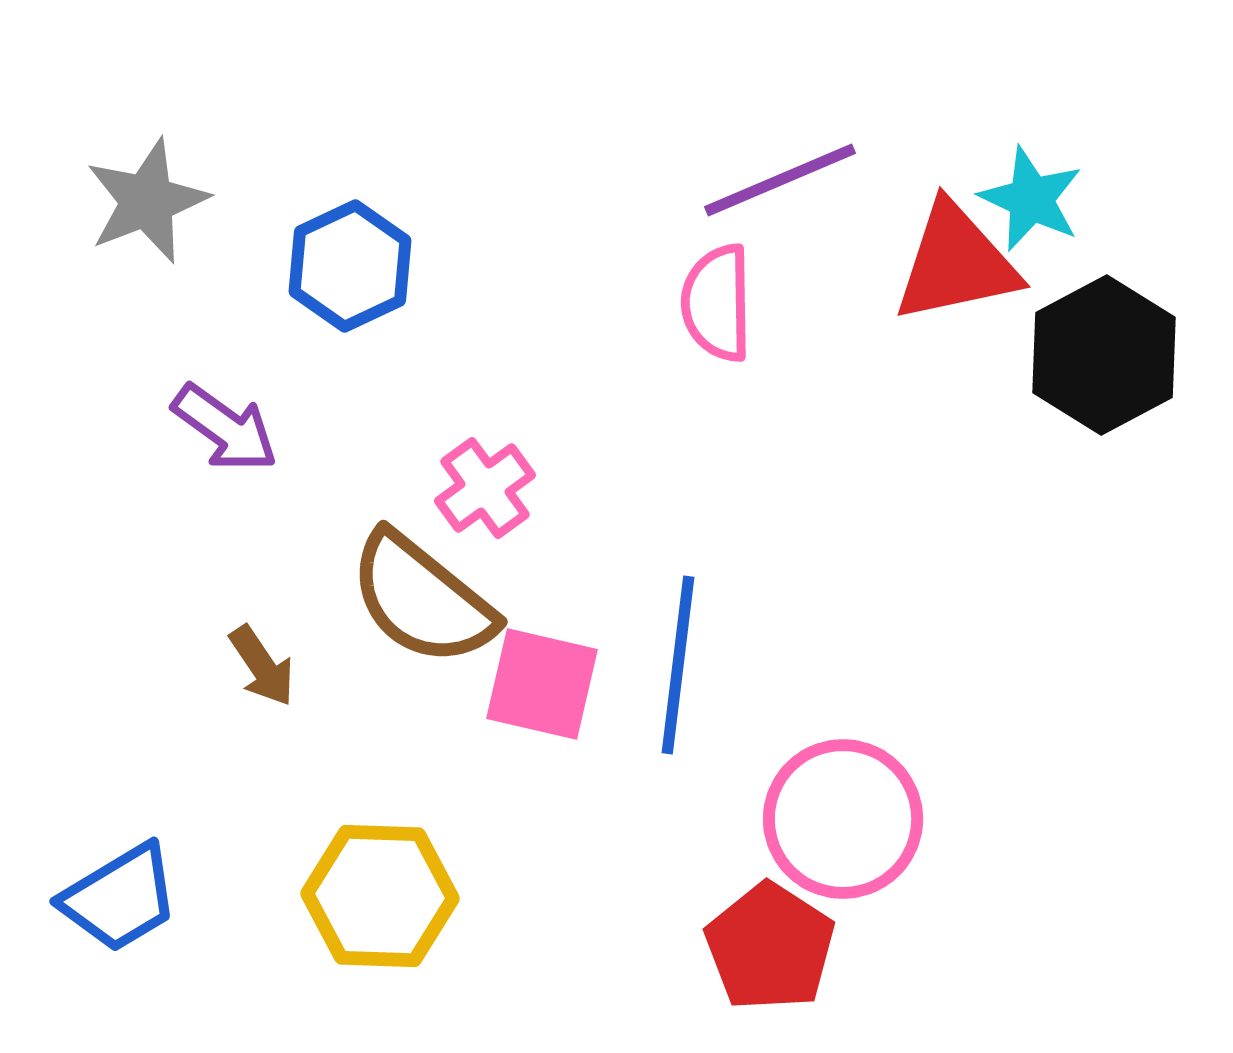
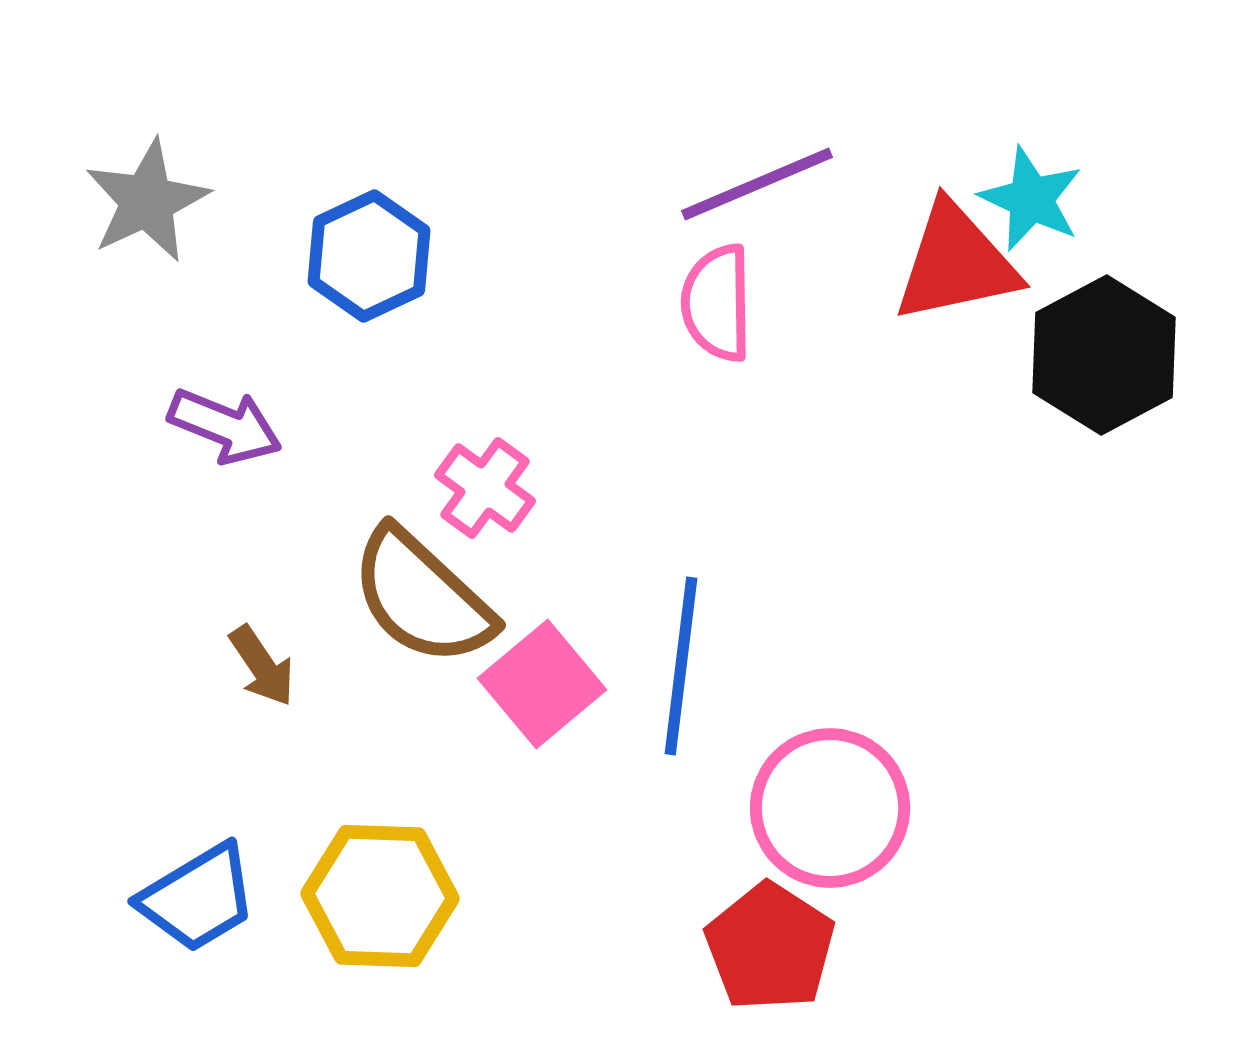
purple line: moved 23 px left, 4 px down
gray star: rotated 4 degrees counterclockwise
blue hexagon: moved 19 px right, 10 px up
purple arrow: moved 2 px up; rotated 14 degrees counterclockwise
pink cross: rotated 18 degrees counterclockwise
brown semicircle: moved 2 px up; rotated 4 degrees clockwise
blue line: moved 3 px right, 1 px down
pink square: rotated 37 degrees clockwise
pink circle: moved 13 px left, 11 px up
blue trapezoid: moved 78 px right
